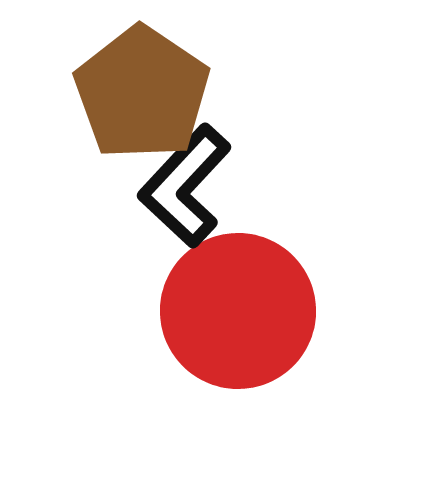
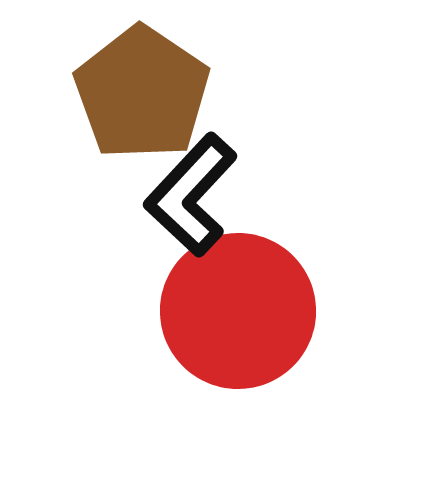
black L-shape: moved 6 px right, 9 px down
